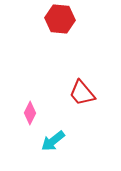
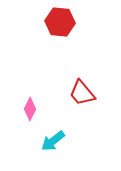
red hexagon: moved 3 px down
pink diamond: moved 4 px up
